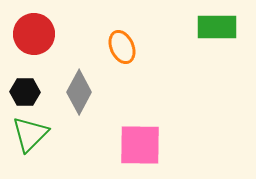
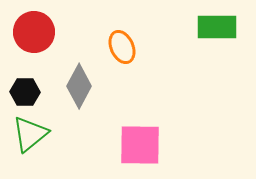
red circle: moved 2 px up
gray diamond: moved 6 px up
green triangle: rotated 6 degrees clockwise
